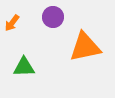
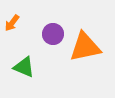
purple circle: moved 17 px down
green triangle: rotated 25 degrees clockwise
